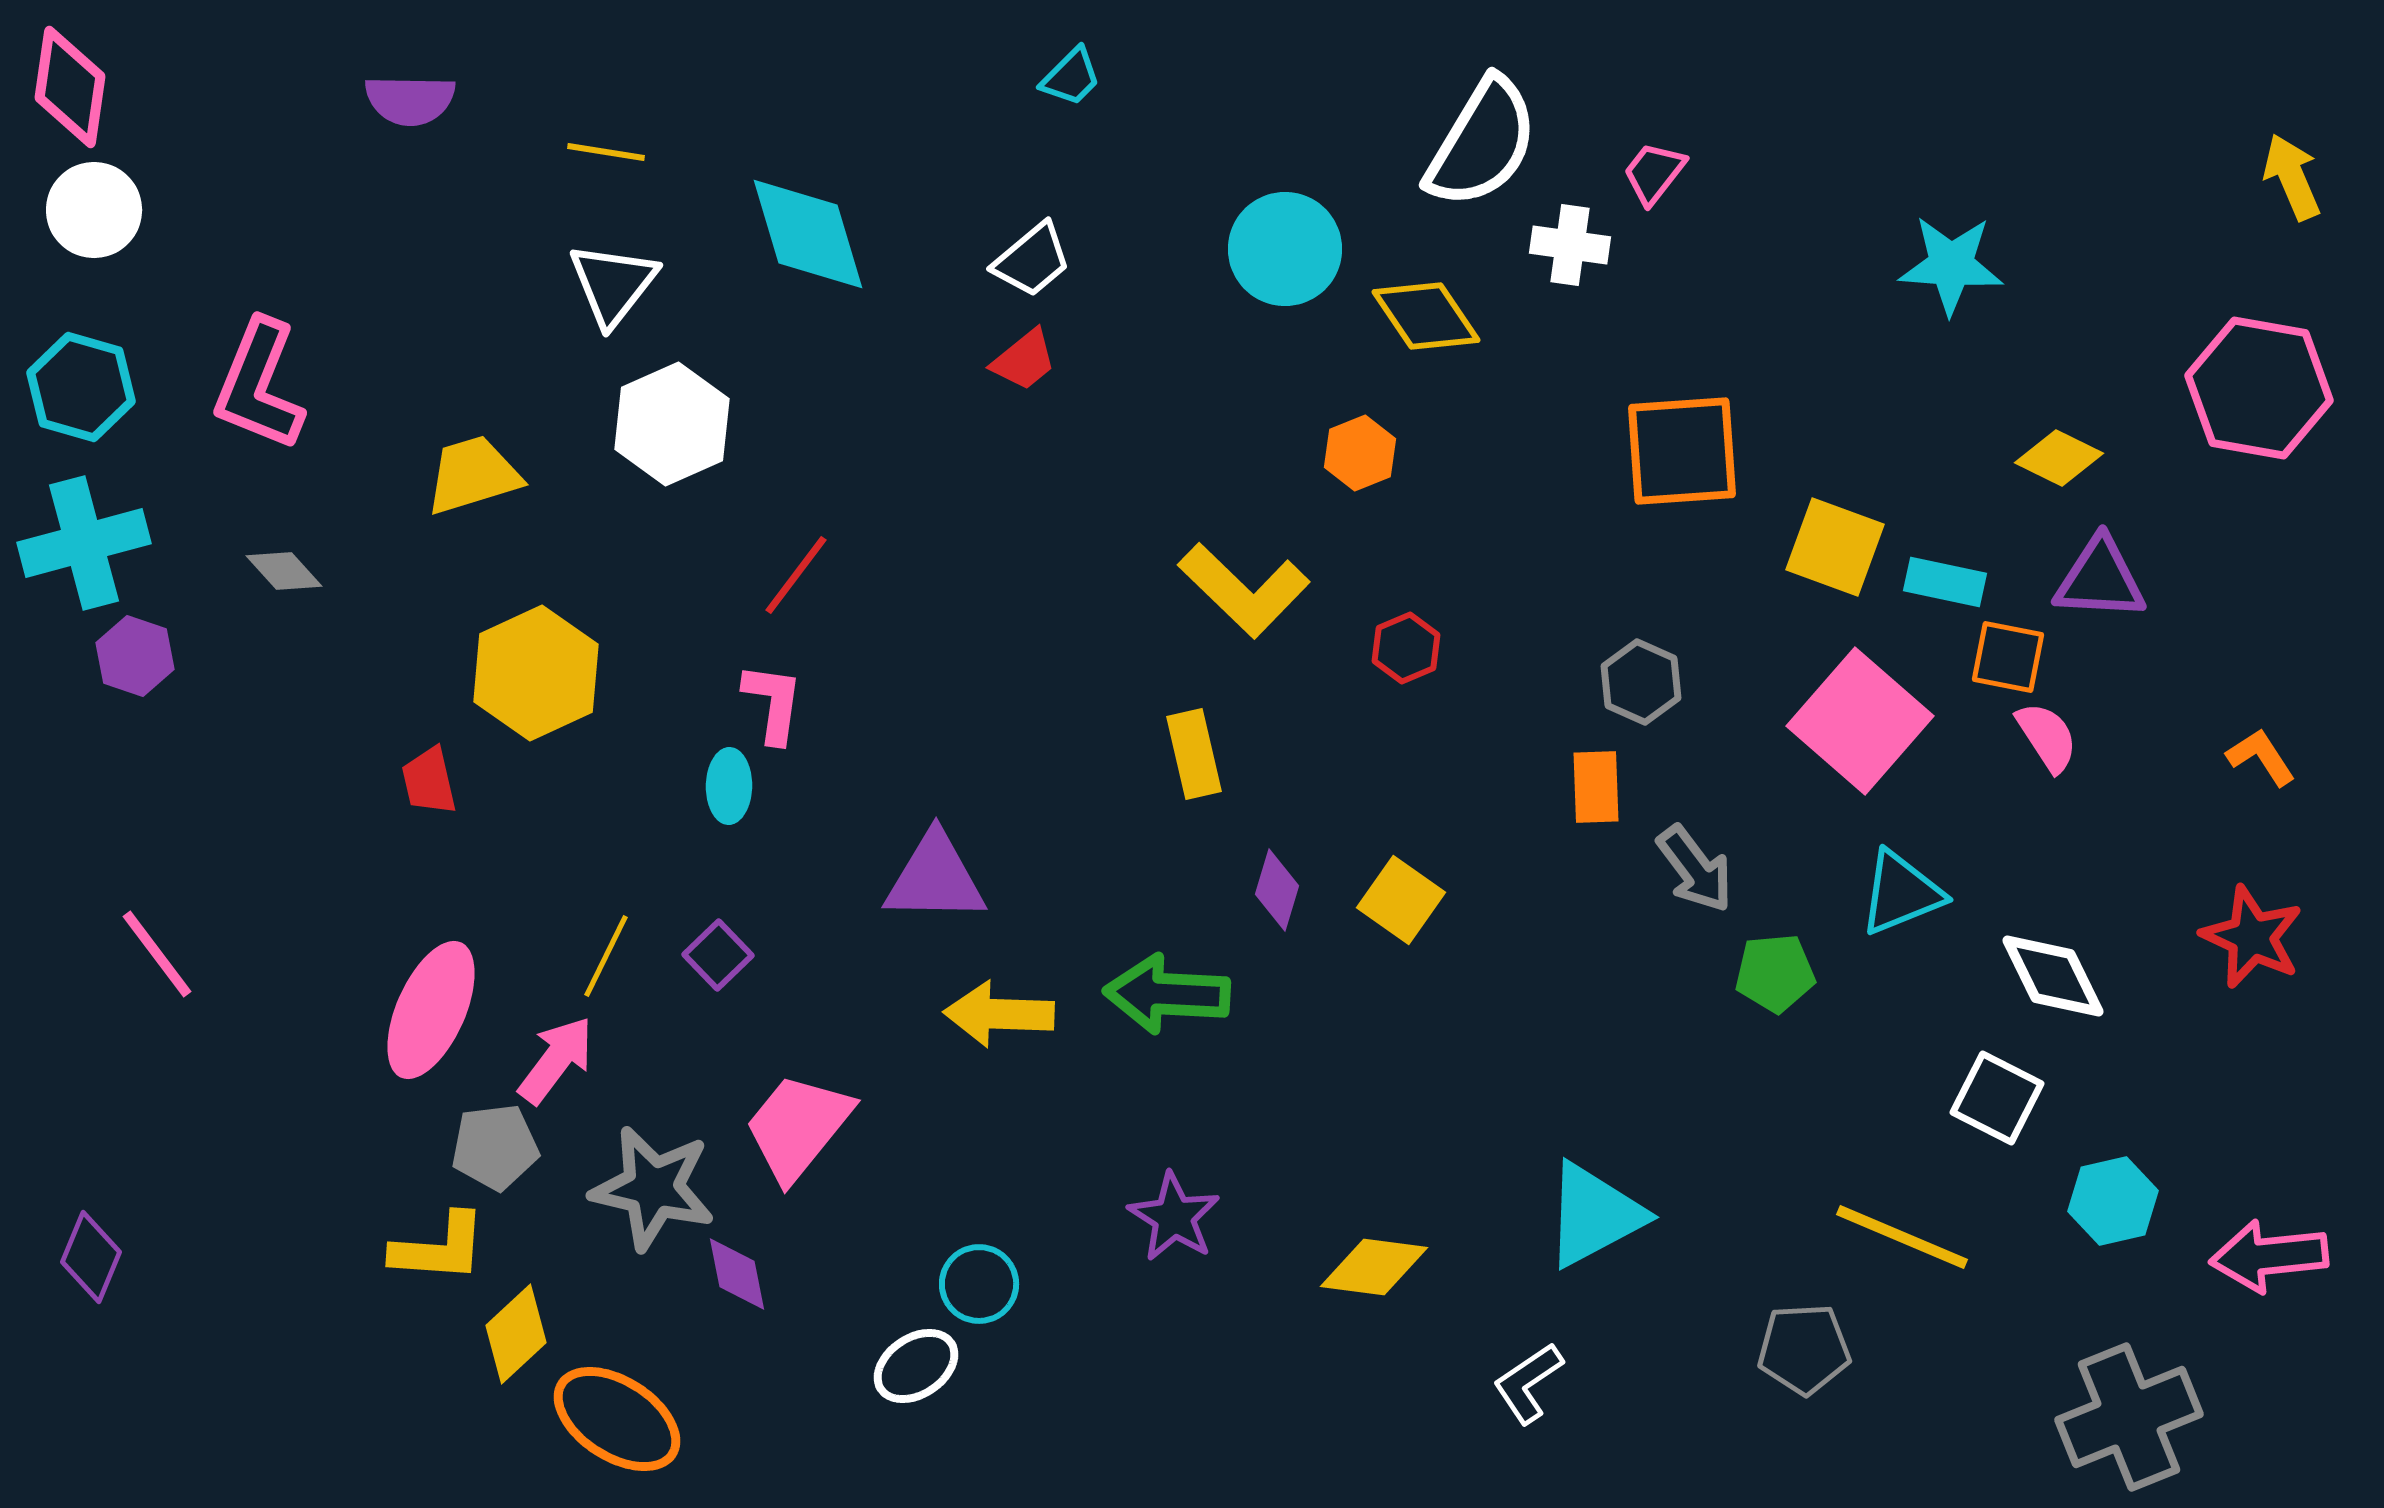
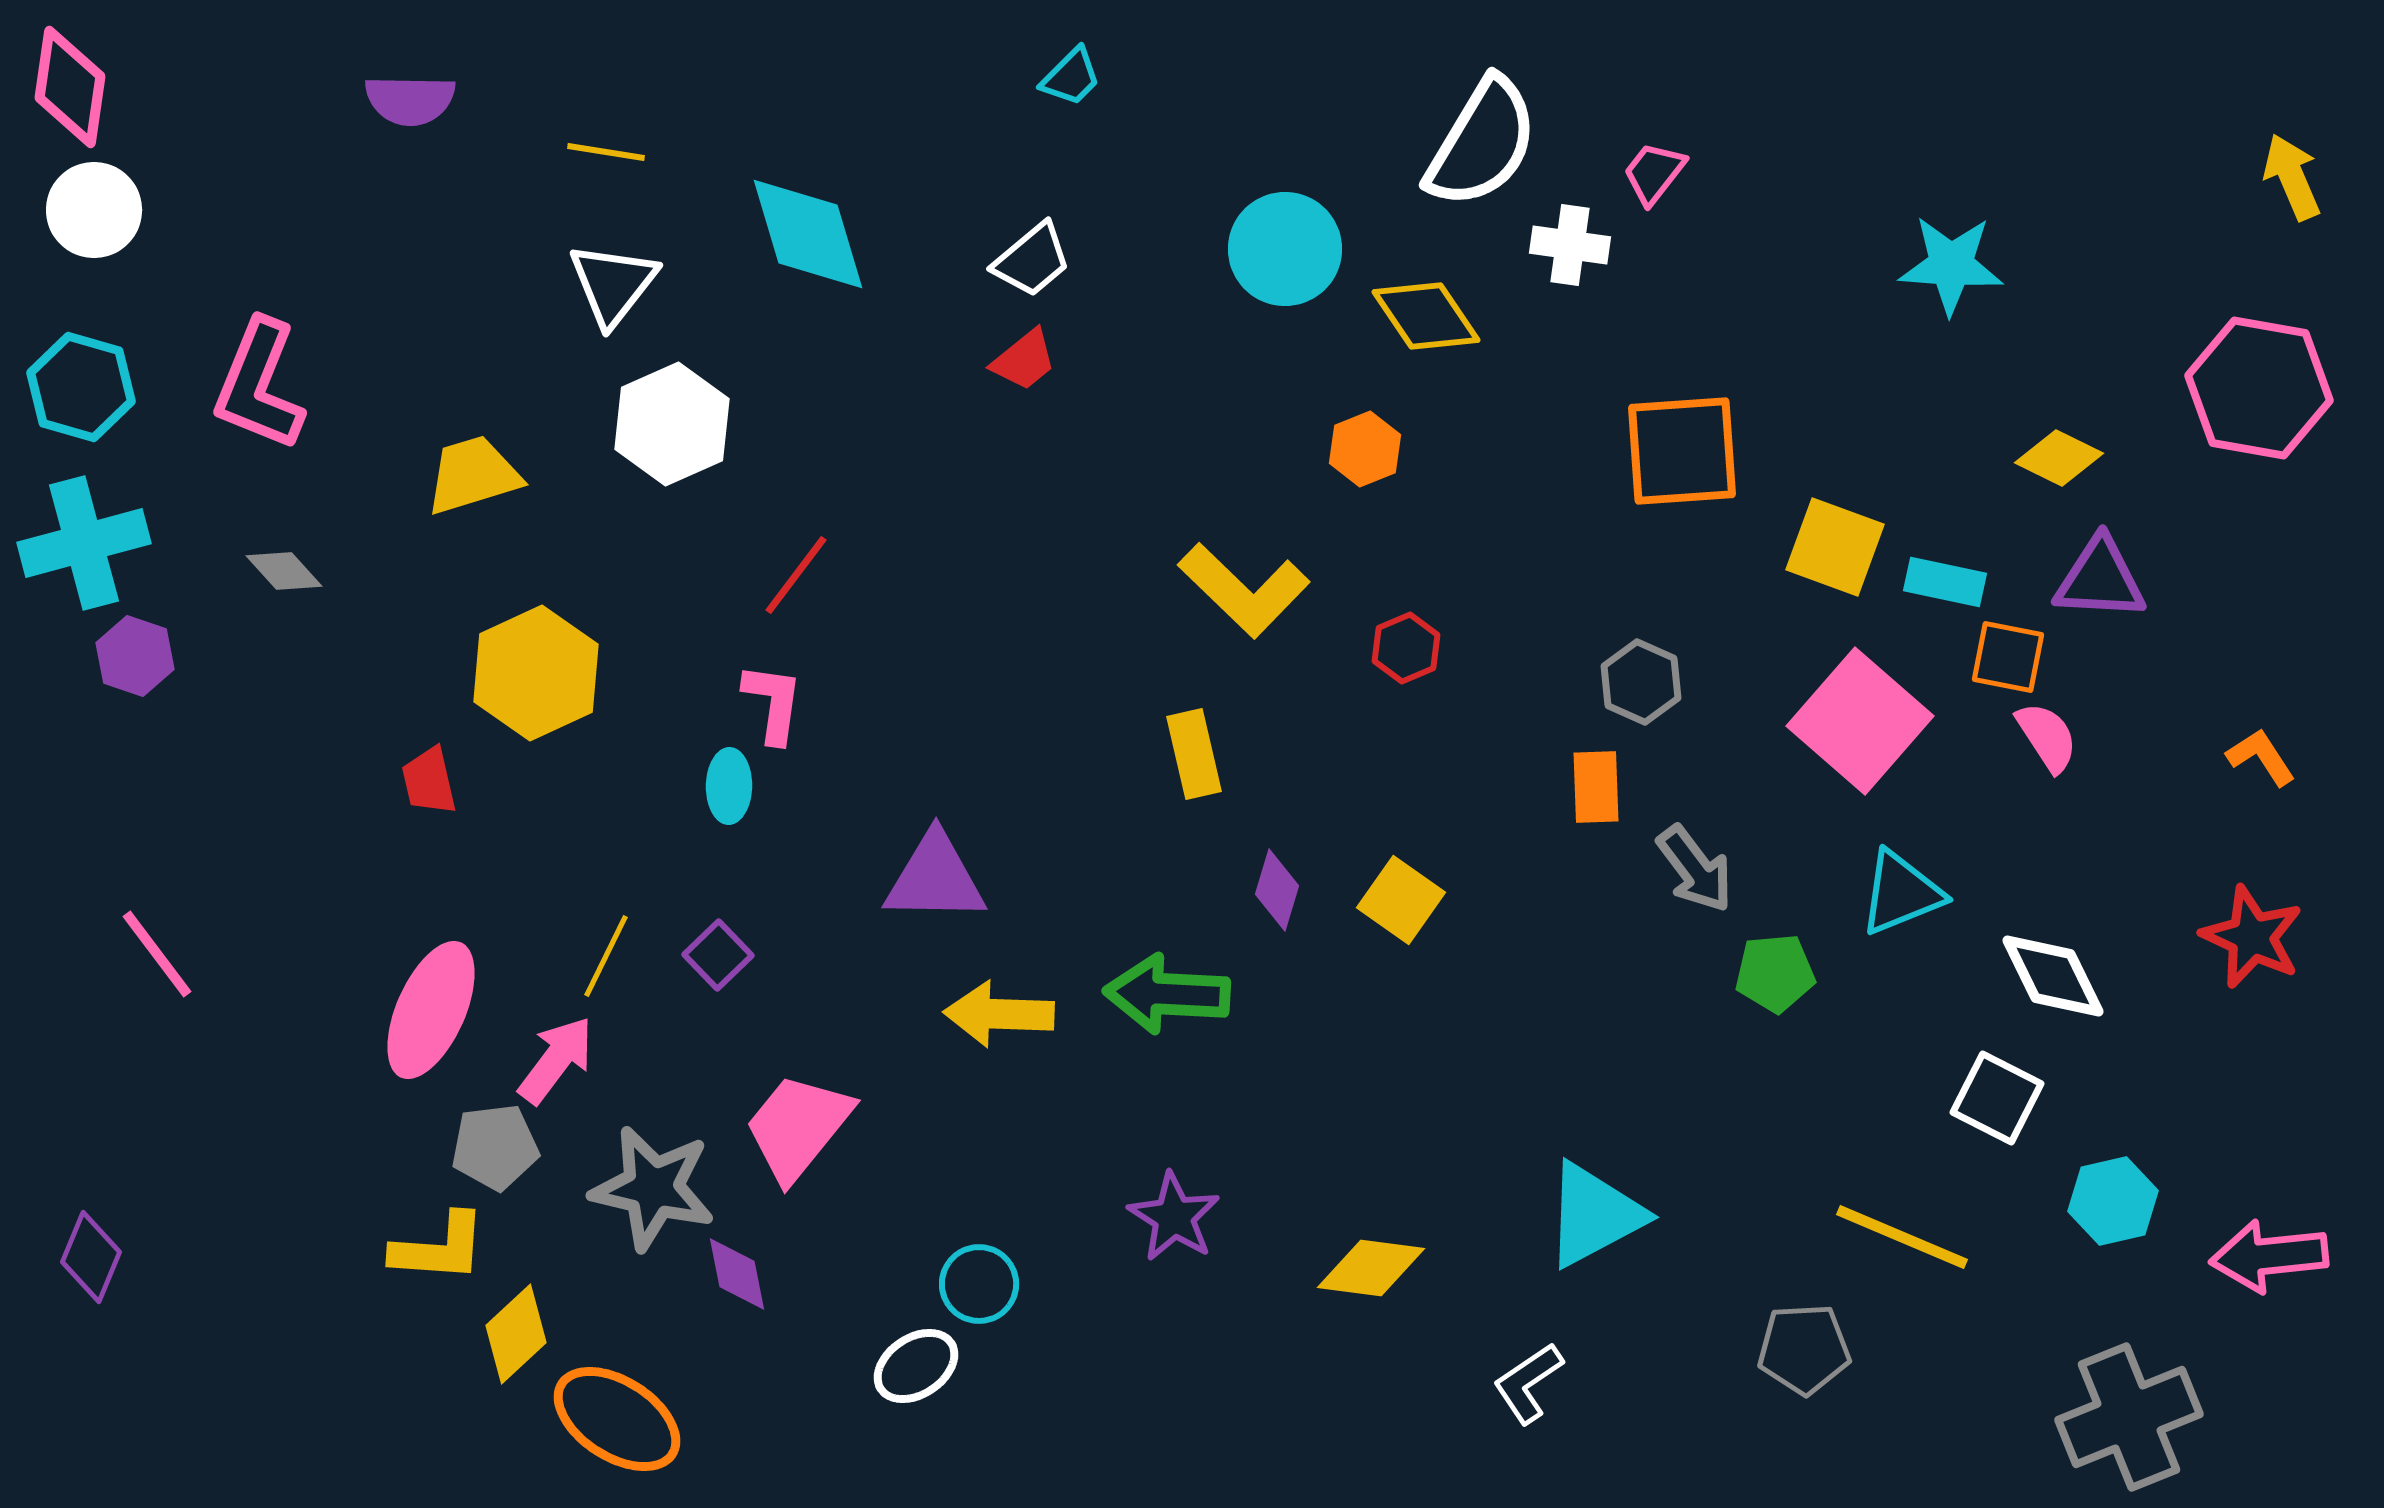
orange hexagon at (1360, 453): moved 5 px right, 4 px up
yellow diamond at (1374, 1267): moved 3 px left, 1 px down
